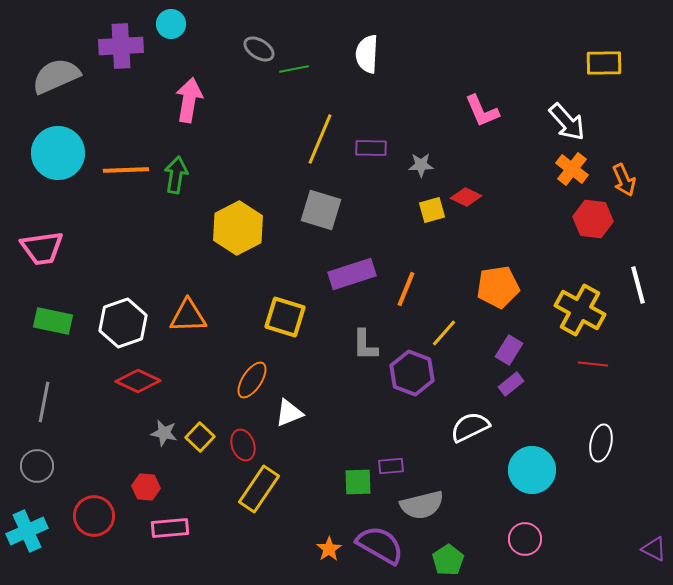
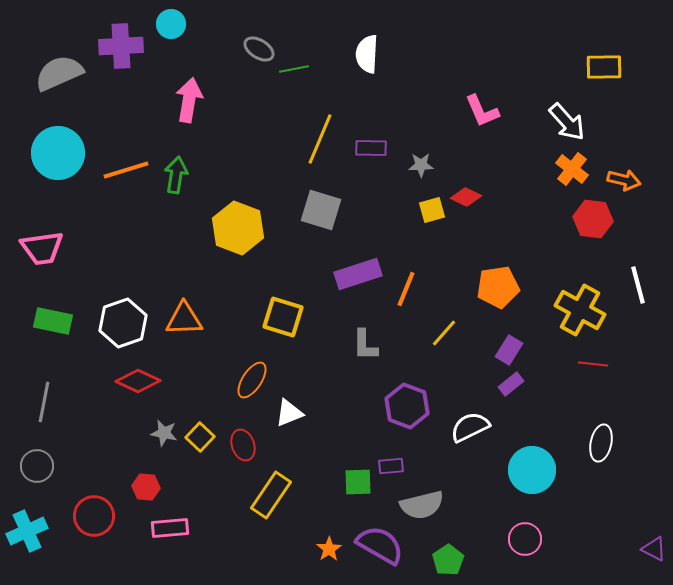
yellow rectangle at (604, 63): moved 4 px down
gray semicircle at (56, 76): moved 3 px right, 3 px up
orange line at (126, 170): rotated 15 degrees counterclockwise
orange arrow at (624, 180): rotated 52 degrees counterclockwise
yellow hexagon at (238, 228): rotated 12 degrees counterclockwise
purple rectangle at (352, 274): moved 6 px right
orange triangle at (188, 316): moved 4 px left, 3 px down
yellow square at (285, 317): moved 2 px left
purple hexagon at (412, 373): moved 5 px left, 33 px down
yellow rectangle at (259, 489): moved 12 px right, 6 px down
